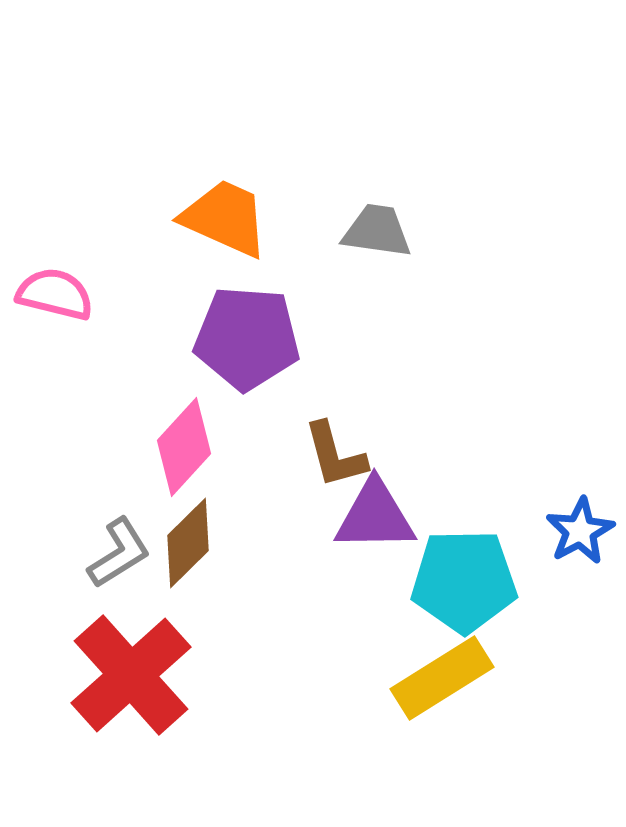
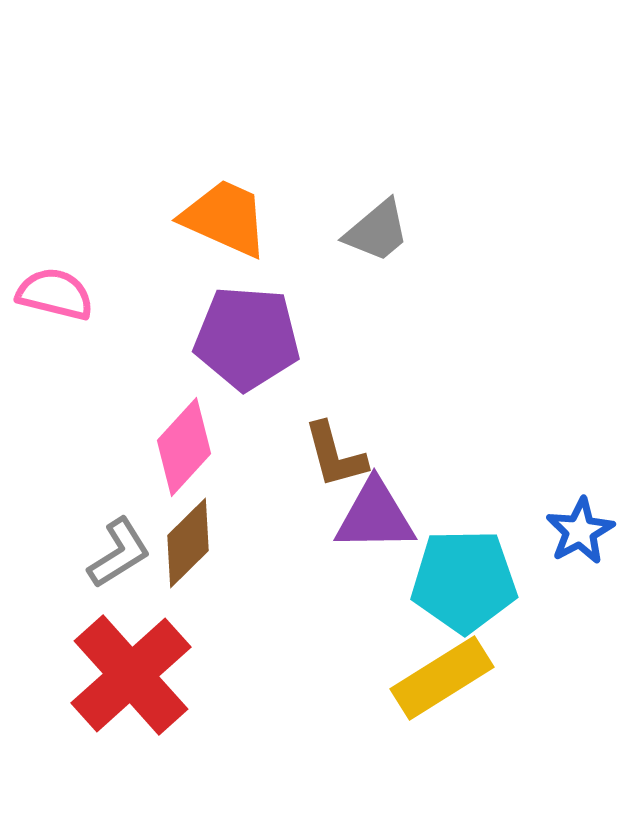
gray trapezoid: rotated 132 degrees clockwise
